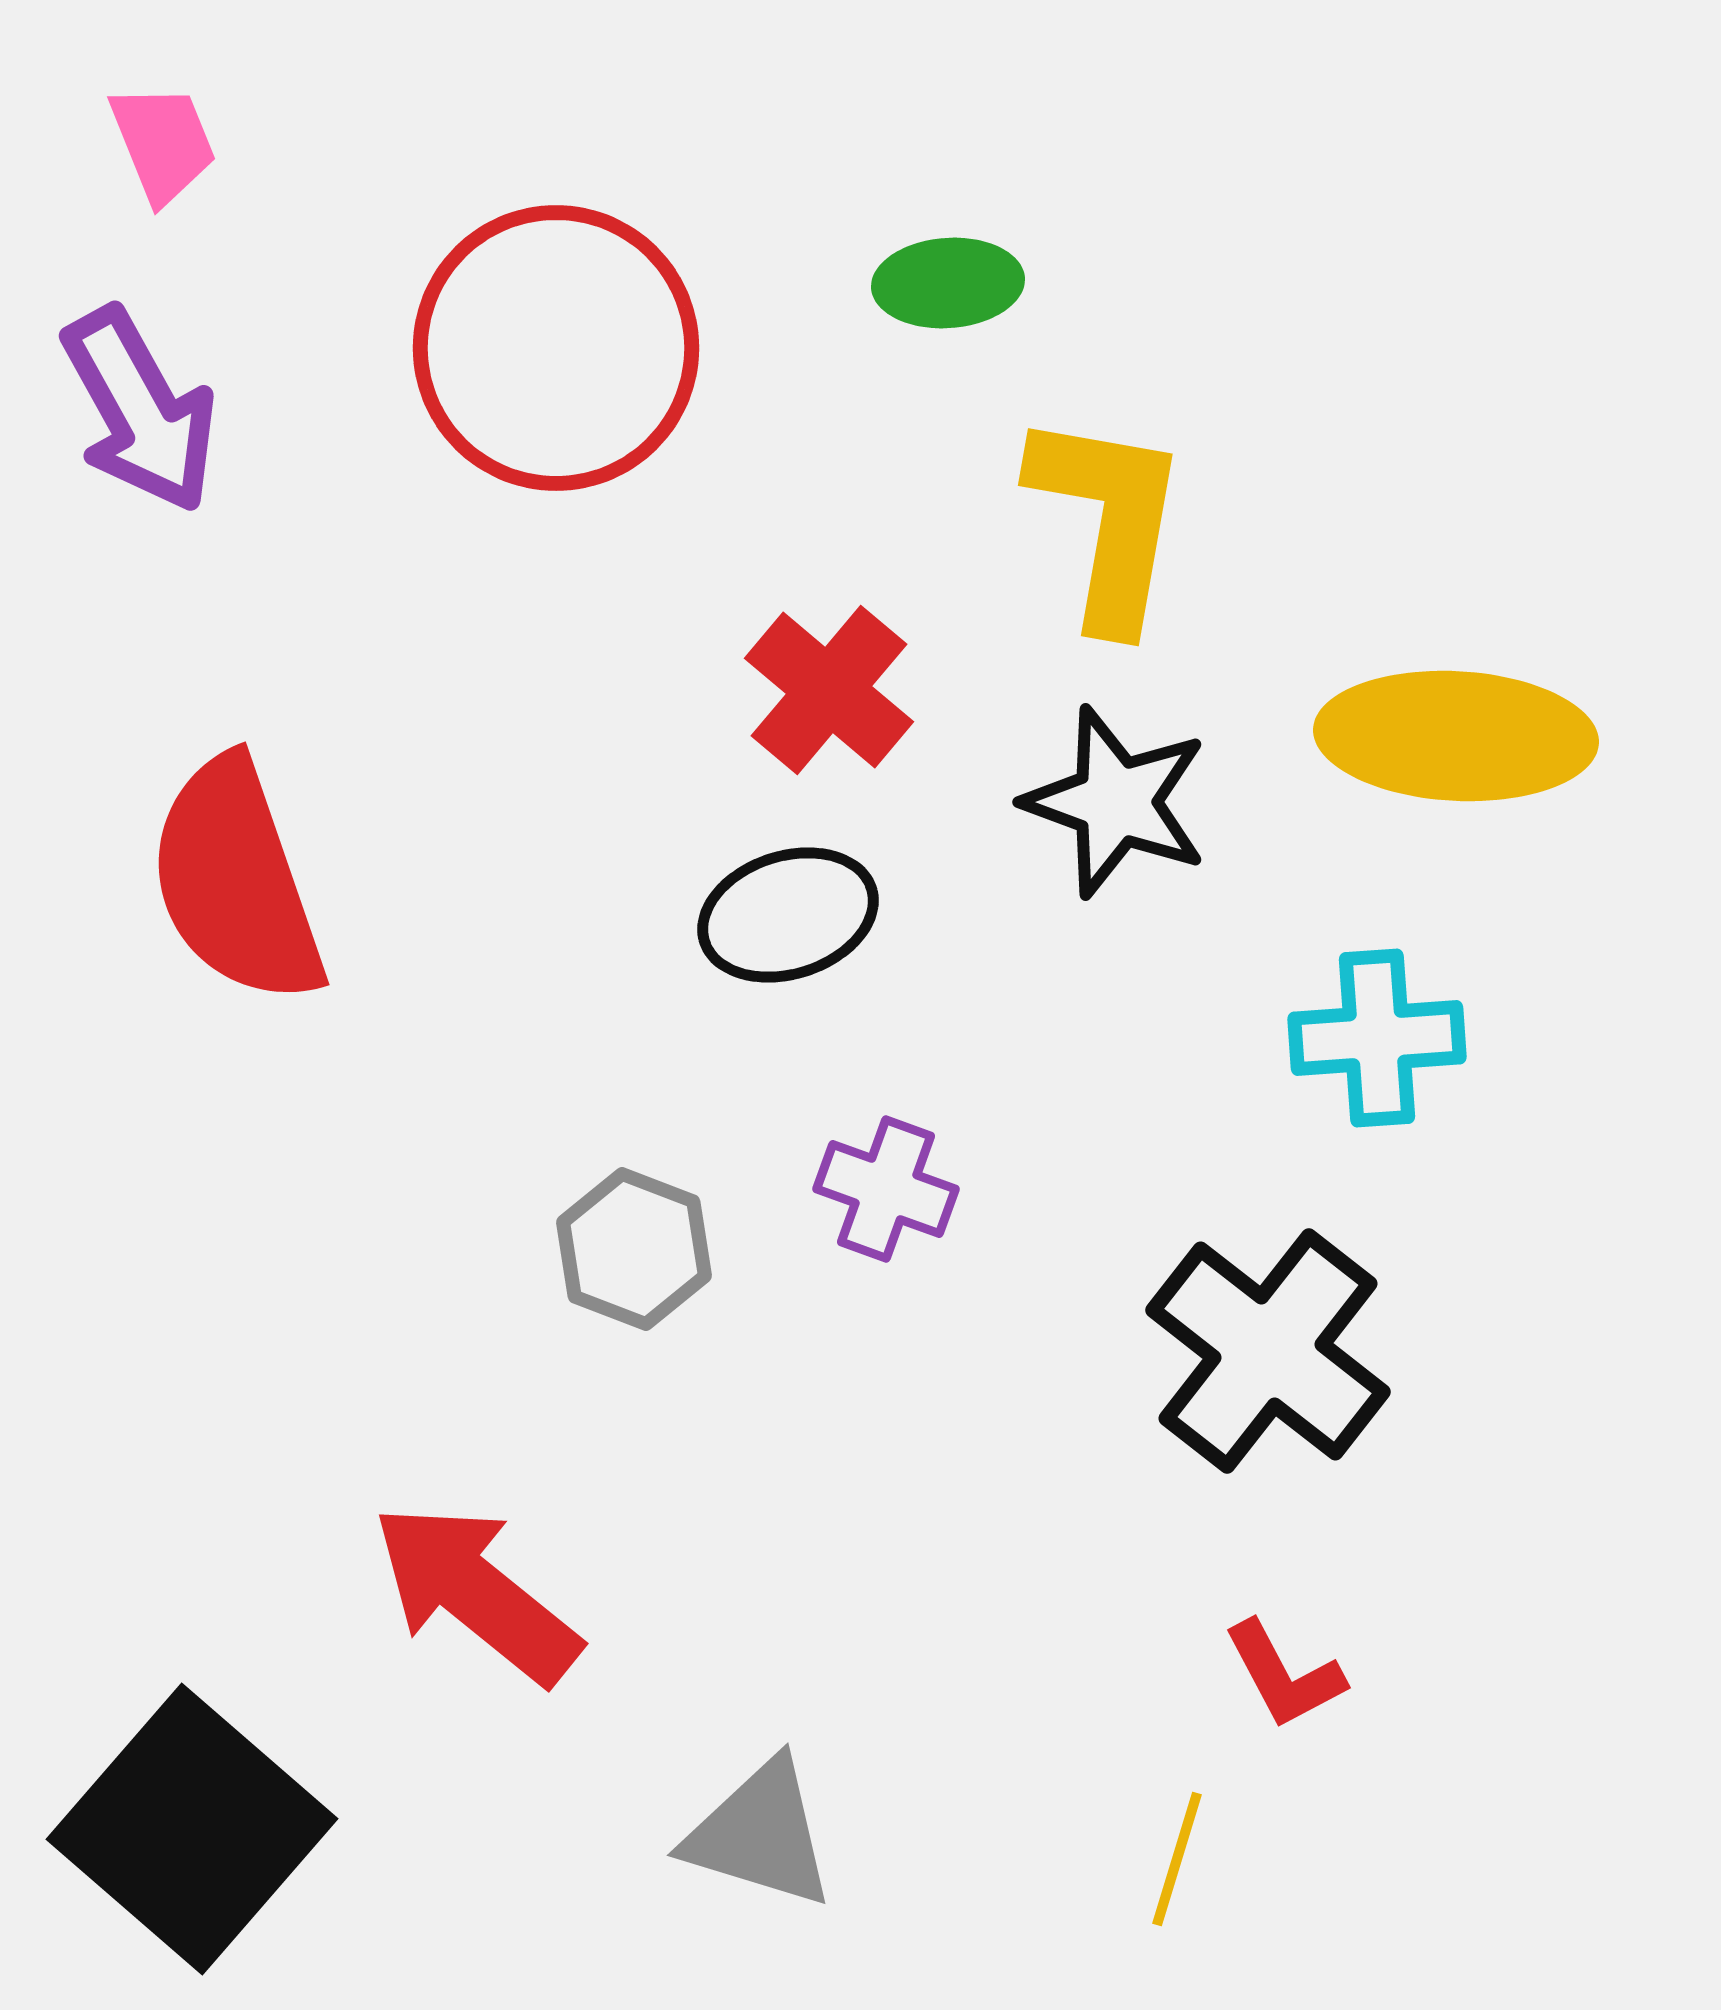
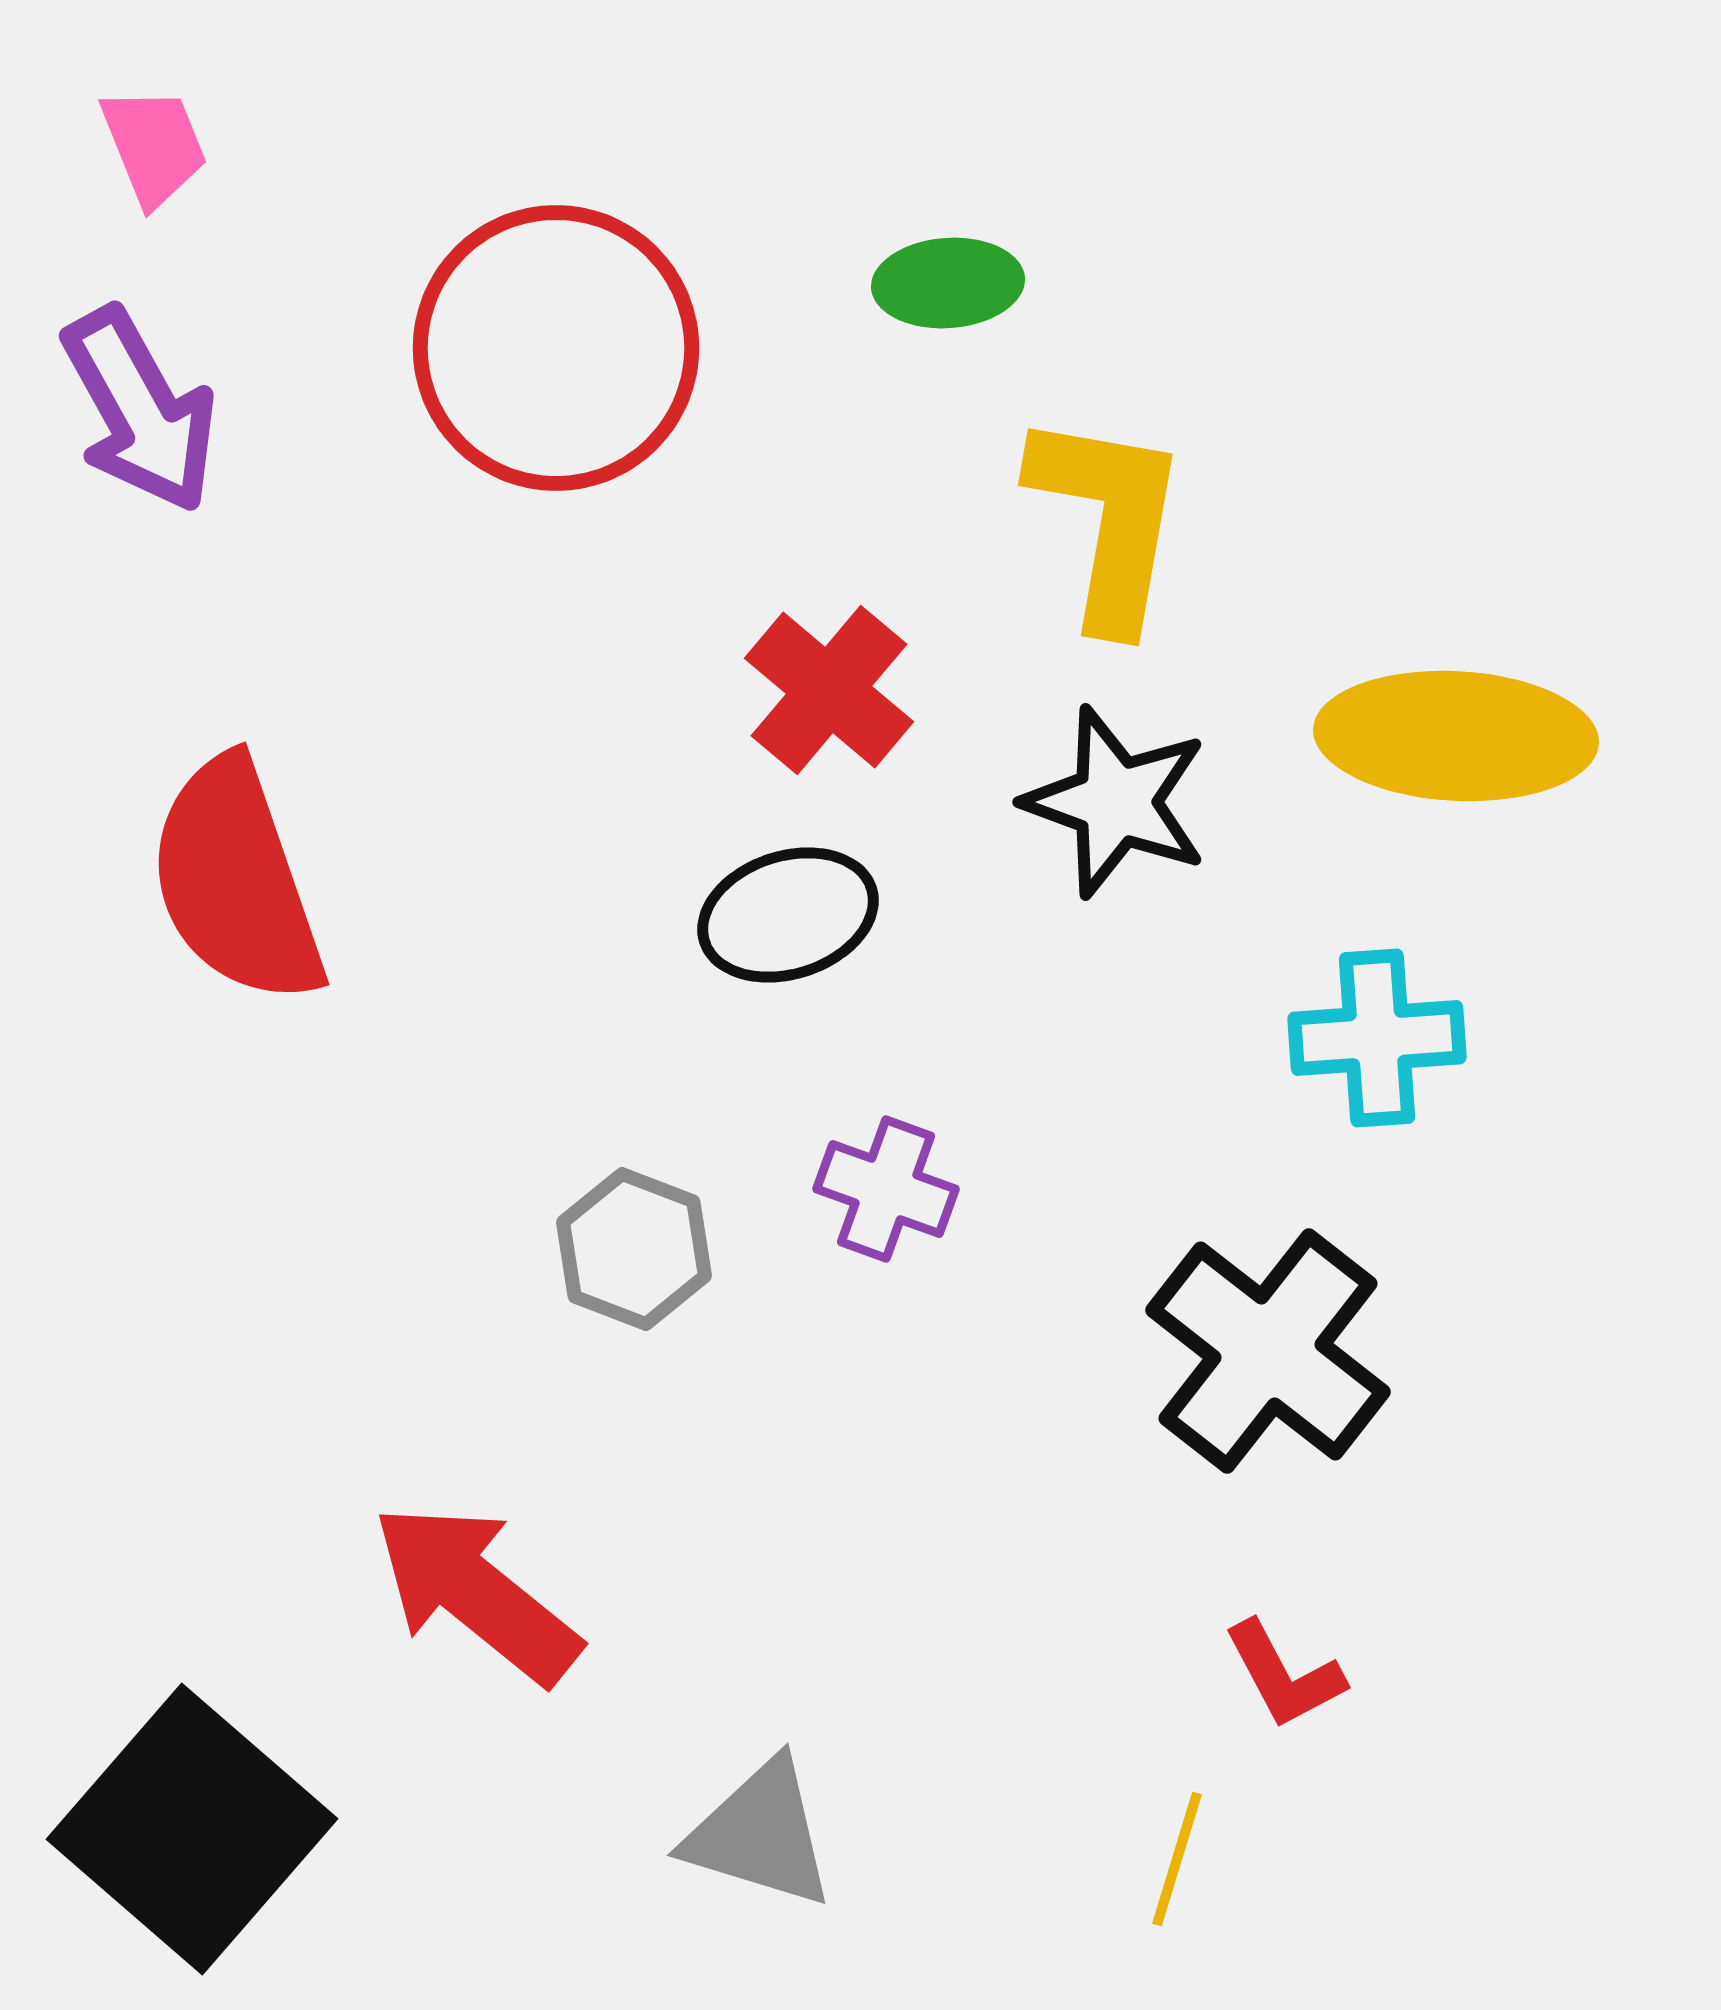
pink trapezoid: moved 9 px left, 3 px down
